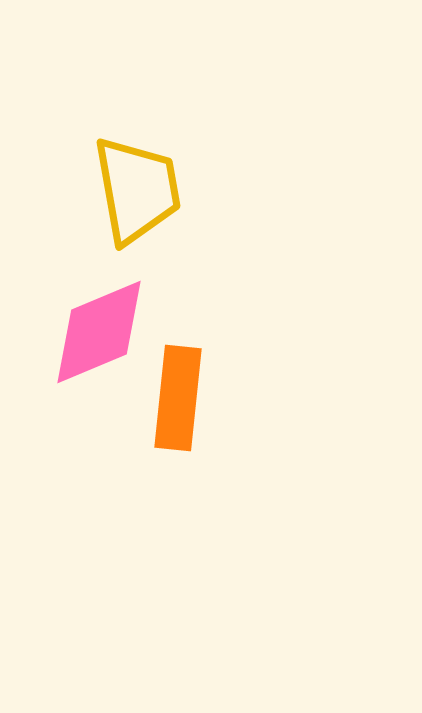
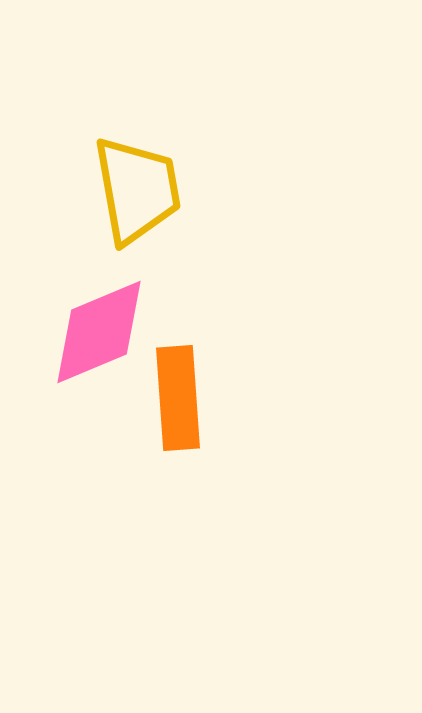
orange rectangle: rotated 10 degrees counterclockwise
